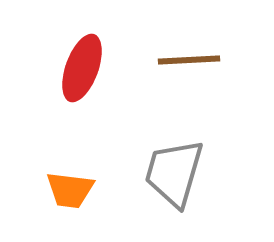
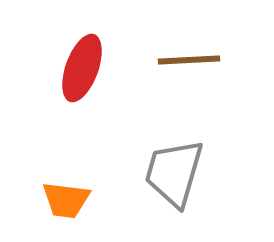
orange trapezoid: moved 4 px left, 10 px down
